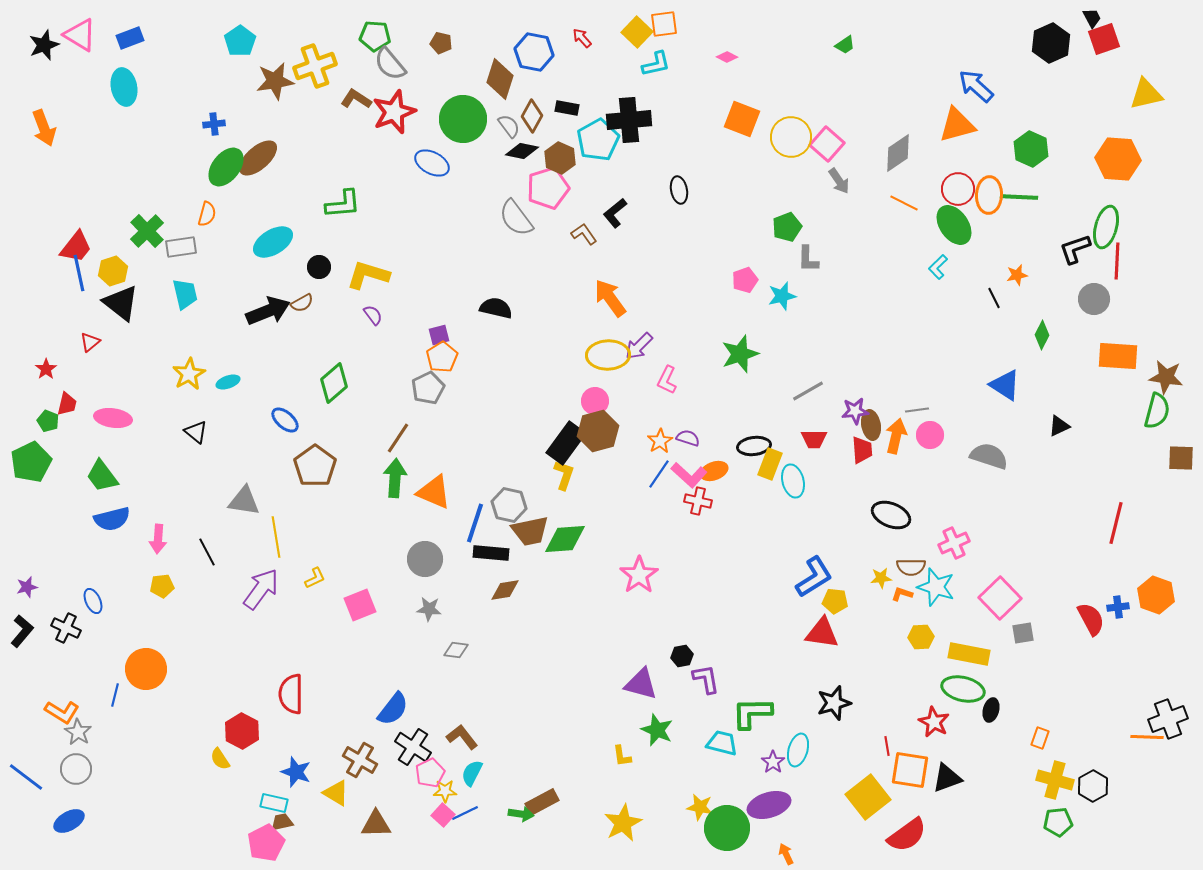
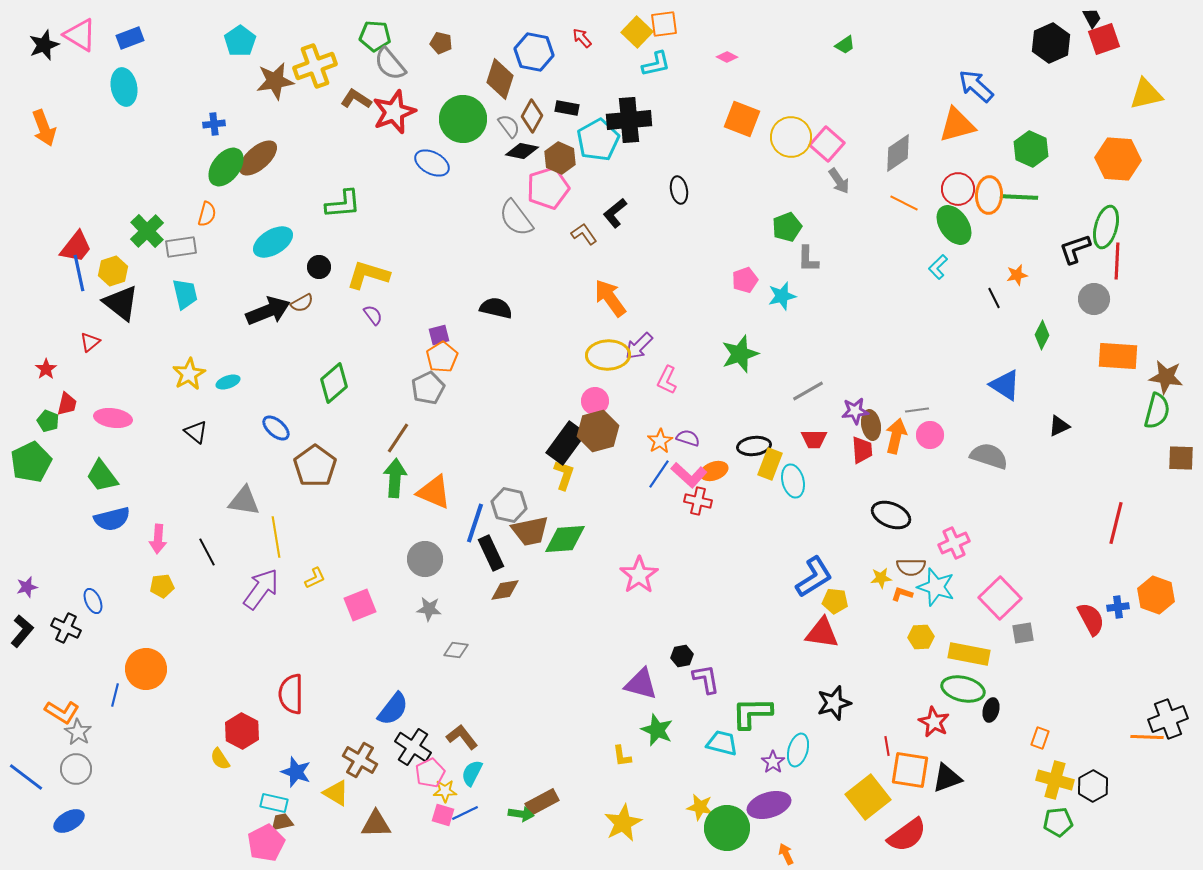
blue ellipse at (285, 420): moved 9 px left, 8 px down
black rectangle at (491, 553): rotated 60 degrees clockwise
pink square at (443, 815): rotated 25 degrees counterclockwise
